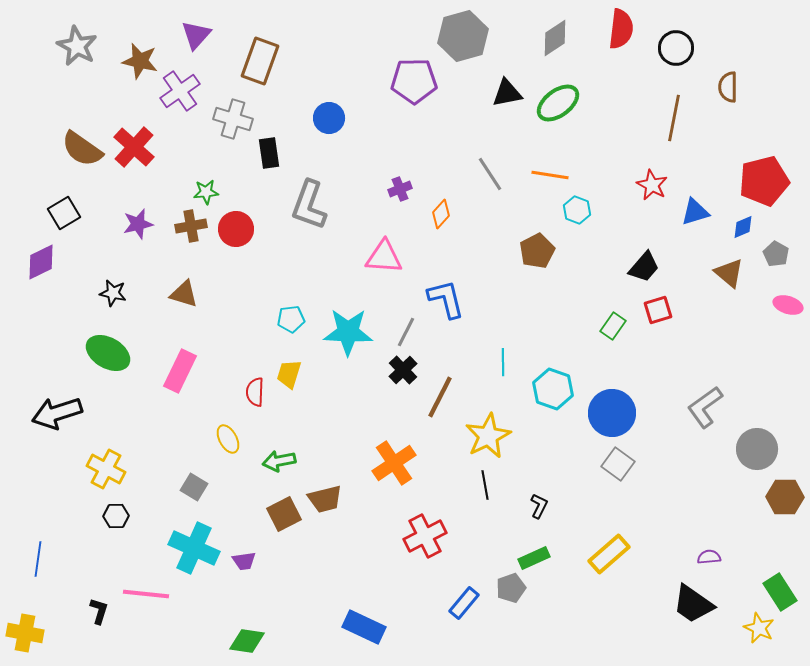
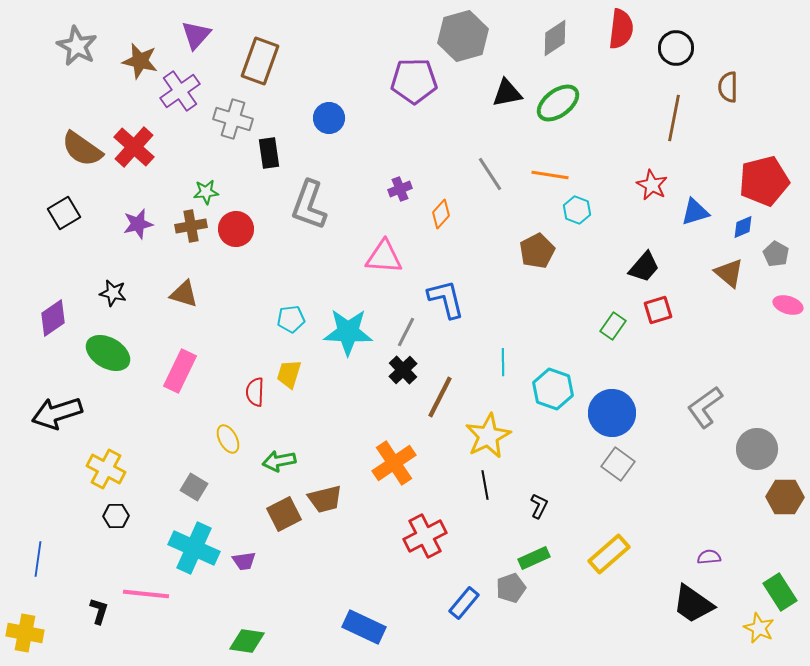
purple diamond at (41, 262): moved 12 px right, 56 px down; rotated 9 degrees counterclockwise
